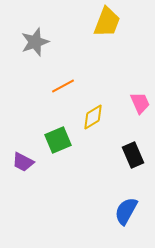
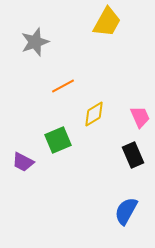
yellow trapezoid: rotated 8 degrees clockwise
pink trapezoid: moved 14 px down
yellow diamond: moved 1 px right, 3 px up
